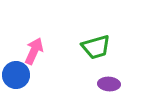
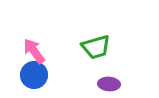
pink arrow: rotated 60 degrees counterclockwise
blue circle: moved 18 px right
